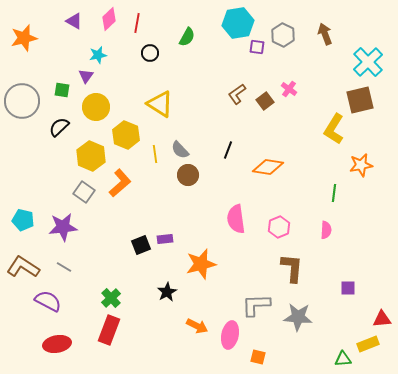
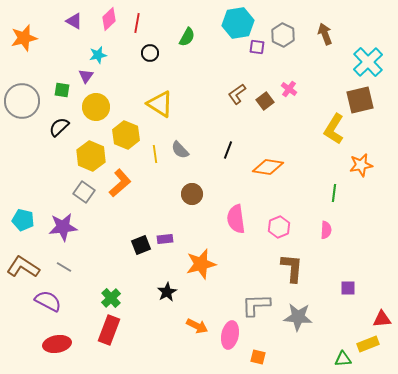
brown circle at (188, 175): moved 4 px right, 19 px down
